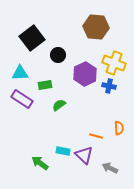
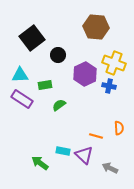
cyan triangle: moved 2 px down
